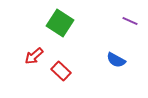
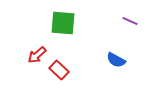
green square: moved 3 px right; rotated 28 degrees counterclockwise
red arrow: moved 3 px right, 1 px up
red rectangle: moved 2 px left, 1 px up
